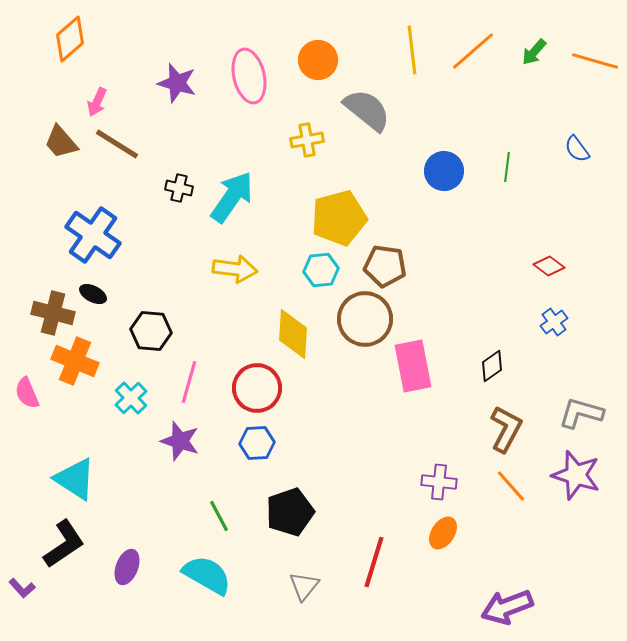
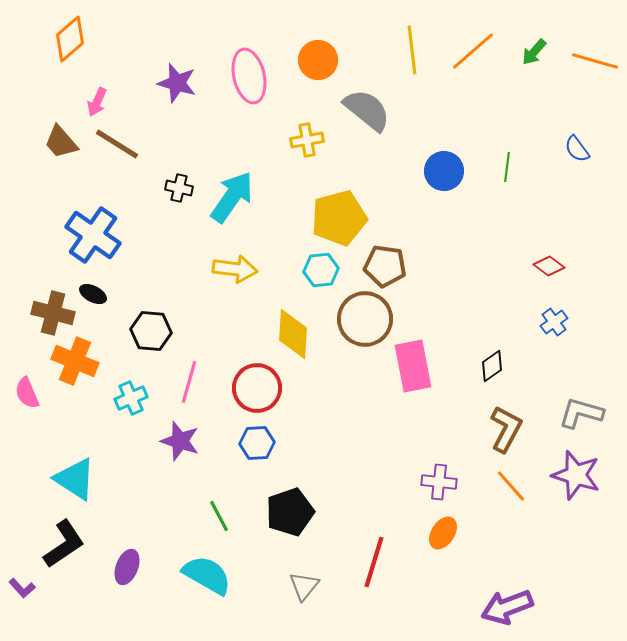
cyan cross at (131, 398): rotated 20 degrees clockwise
